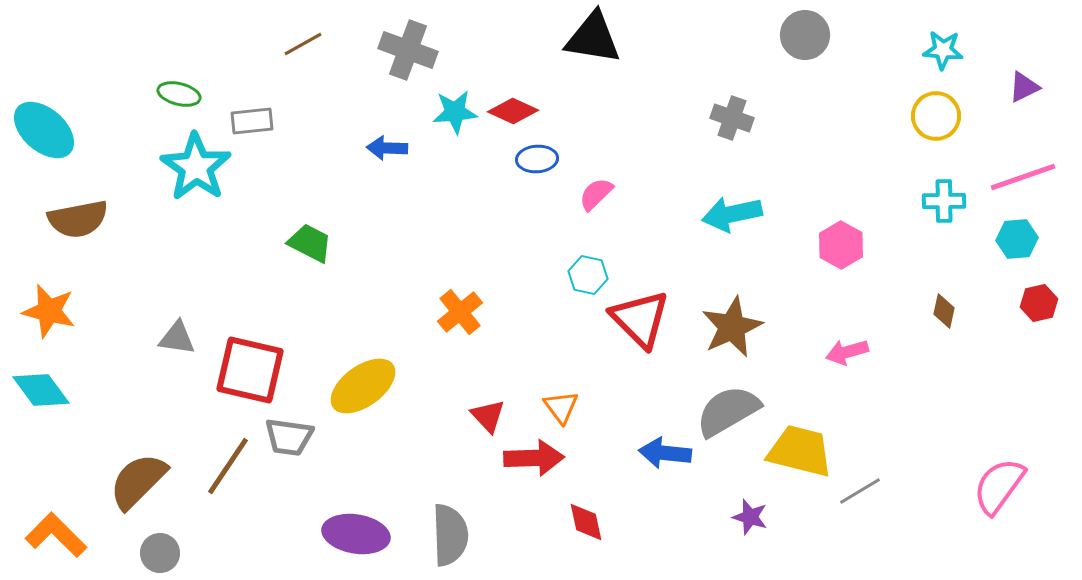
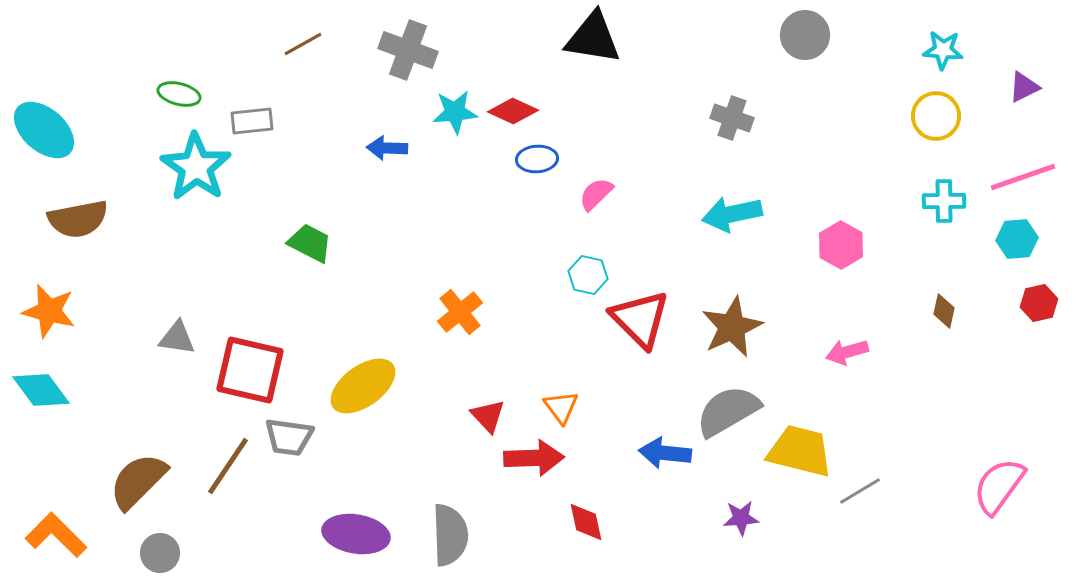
purple star at (750, 517): moved 9 px left, 1 px down; rotated 21 degrees counterclockwise
